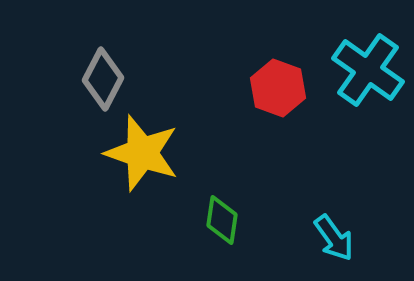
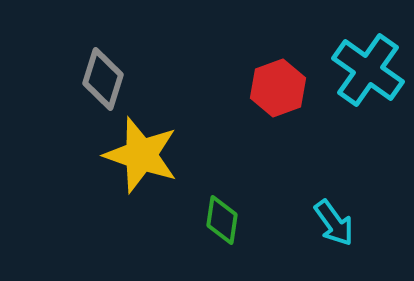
gray diamond: rotated 10 degrees counterclockwise
red hexagon: rotated 20 degrees clockwise
yellow star: moved 1 px left, 2 px down
cyan arrow: moved 15 px up
